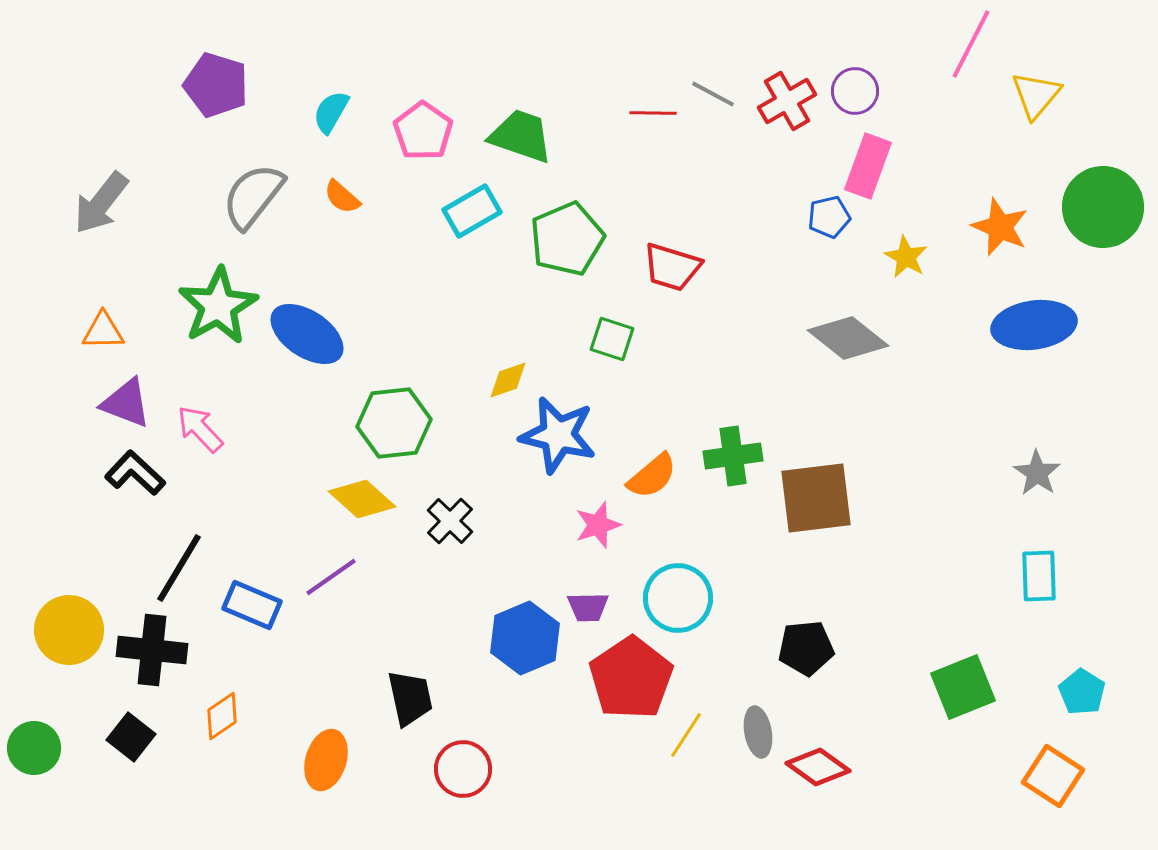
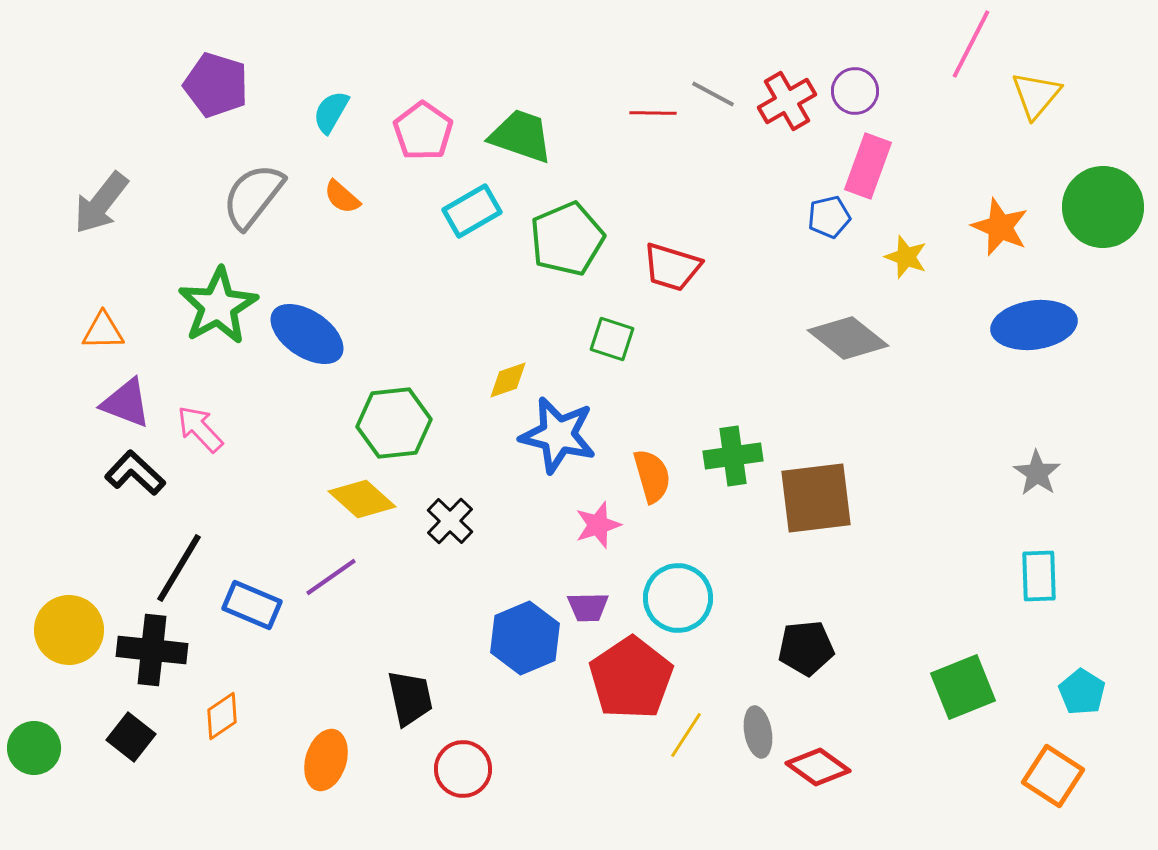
yellow star at (906, 257): rotated 9 degrees counterclockwise
orange semicircle at (652, 476): rotated 66 degrees counterclockwise
